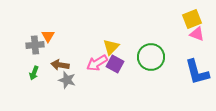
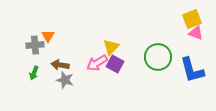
pink triangle: moved 1 px left, 1 px up
green circle: moved 7 px right
blue L-shape: moved 5 px left, 2 px up
gray star: moved 2 px left
